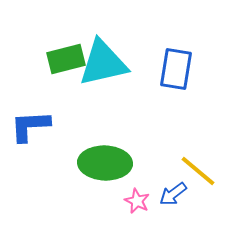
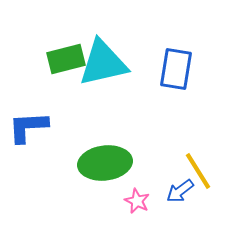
blue L-shape: moved 2 px left, 1 px down
green ellipse: rotated 9 degrees counterclockwise
yellow line: rotated 18 degrees clockwise
blue arrow: moved 7 px right, 3 px up
